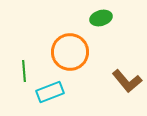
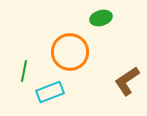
green line: rotated 15 degrees clockwise
brown L-shape: rotated 96 degrees clockwise
